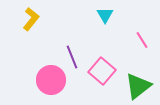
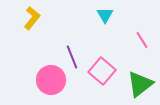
yellow L-shape: moved 1 px right, 1 px up
green triangle: moved 2 px right, 2 px up
